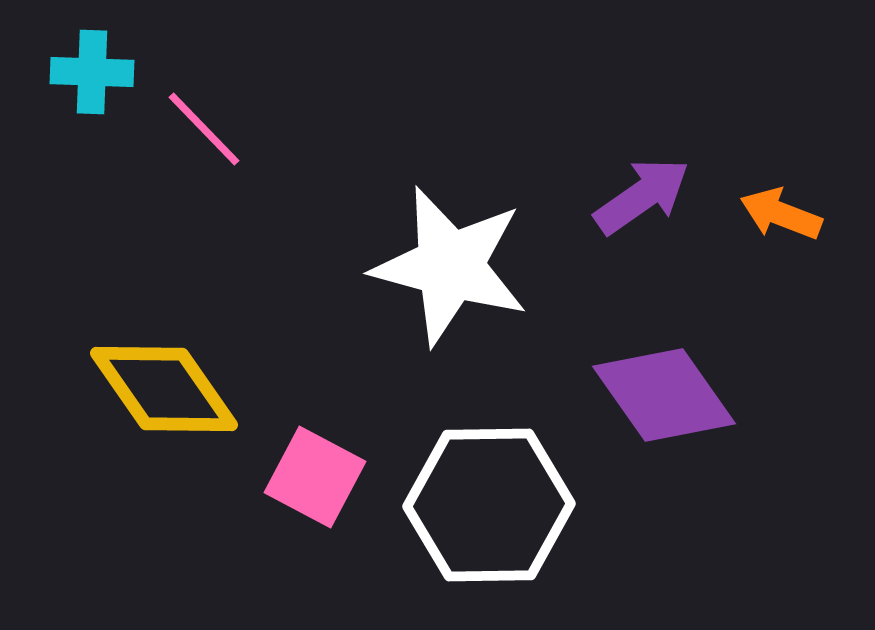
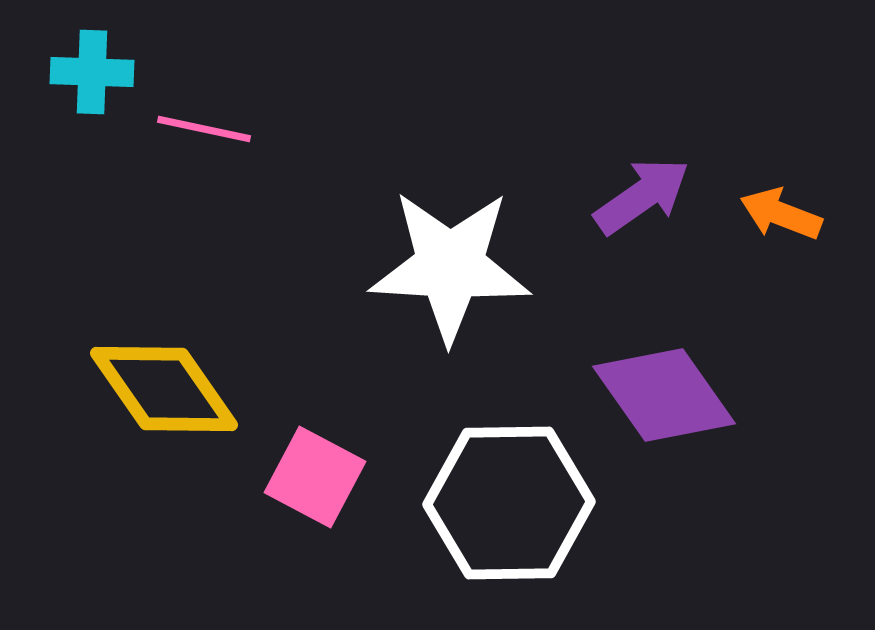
pink line: rotated 34 degrees counterclockwise
white star: rotated 12 degrees counterclockwise
white hexagon: moved 20 px right, 2 px up
